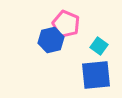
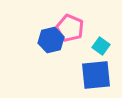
pink pentagon: moved 4 px right, 4 px down
cyan square: moved 2 px right
